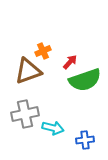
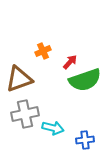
brown triangle: moved 9 px left, 8 px down
